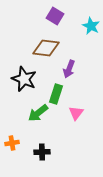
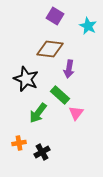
cyan star: moved 3 px left
brown diamond: moved 4 px right, 1 px down
purple arrow: rotated 12 degrees counterclockwise
black star: moved 2 px right
green rectangle: moved 4 px right, 1 px down; rotated 66 degrees counterclockwise
green arrow: rotated 15 degrees counterclockwise
orange cross: moved 7 px right
black cross: rotated 28 degrees counterclockwise
